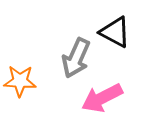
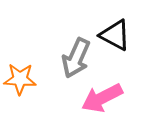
black triangle: moved 3 px down
orange star: moved 2 px up
